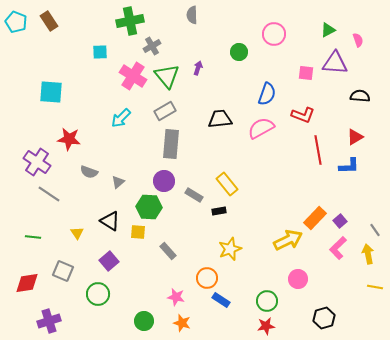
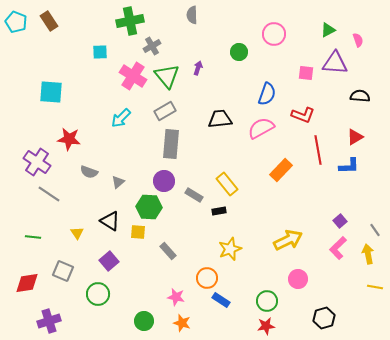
orange rectangle at (315, 218): moved 34 px left, 48 px up
